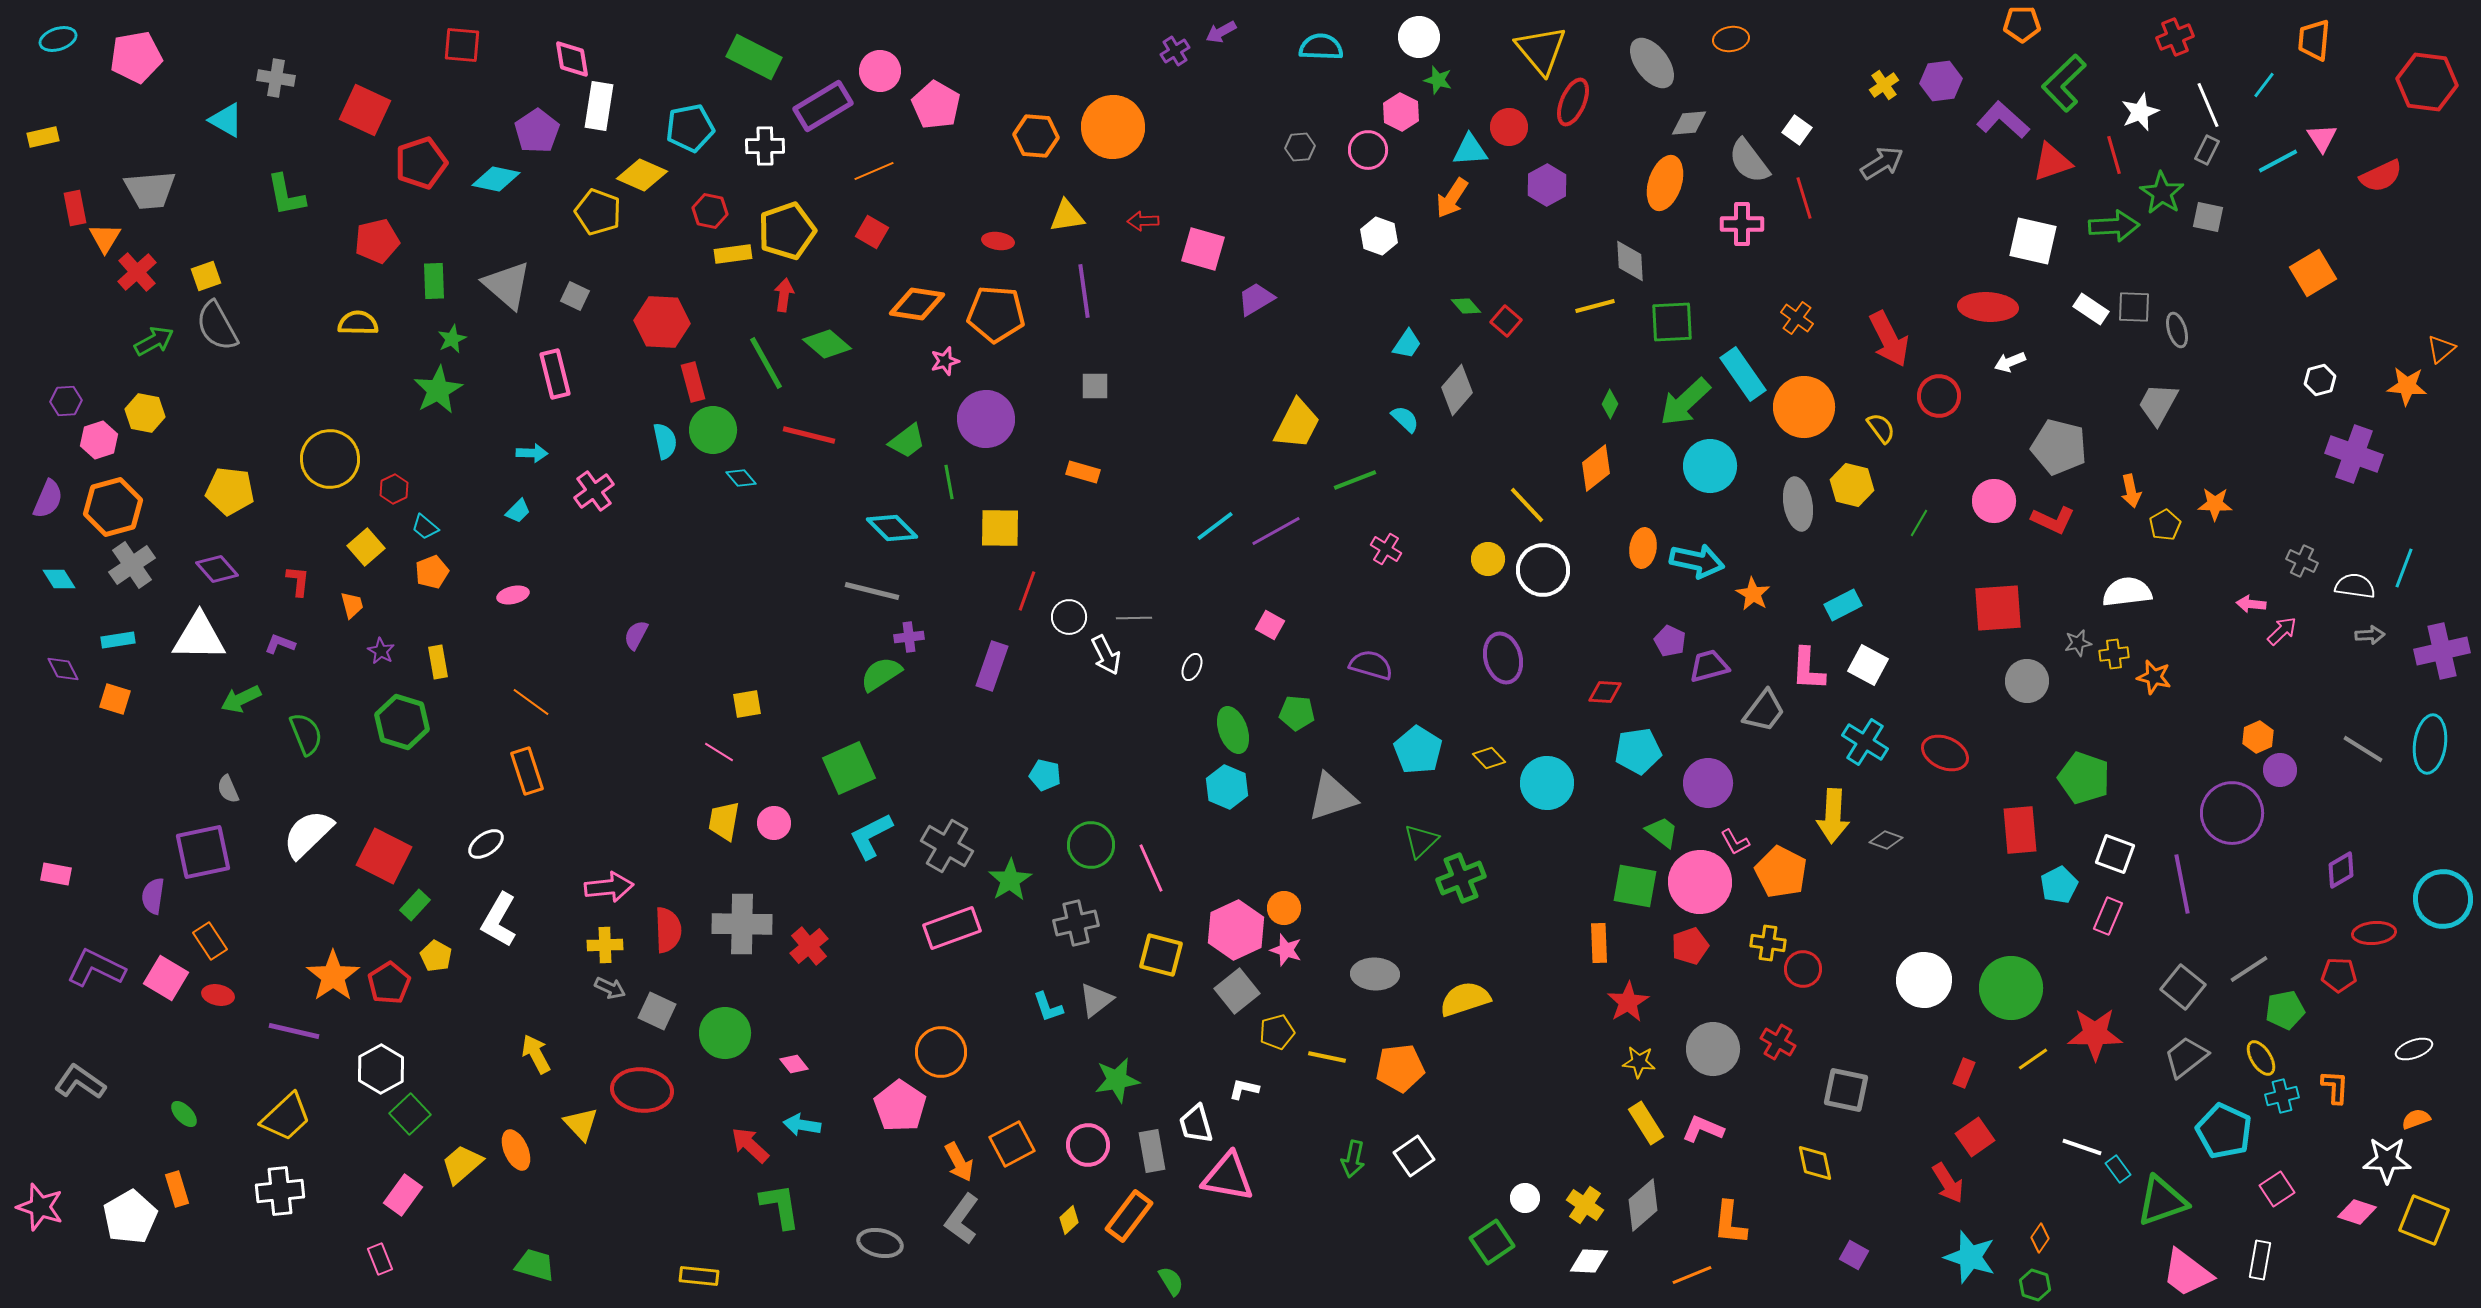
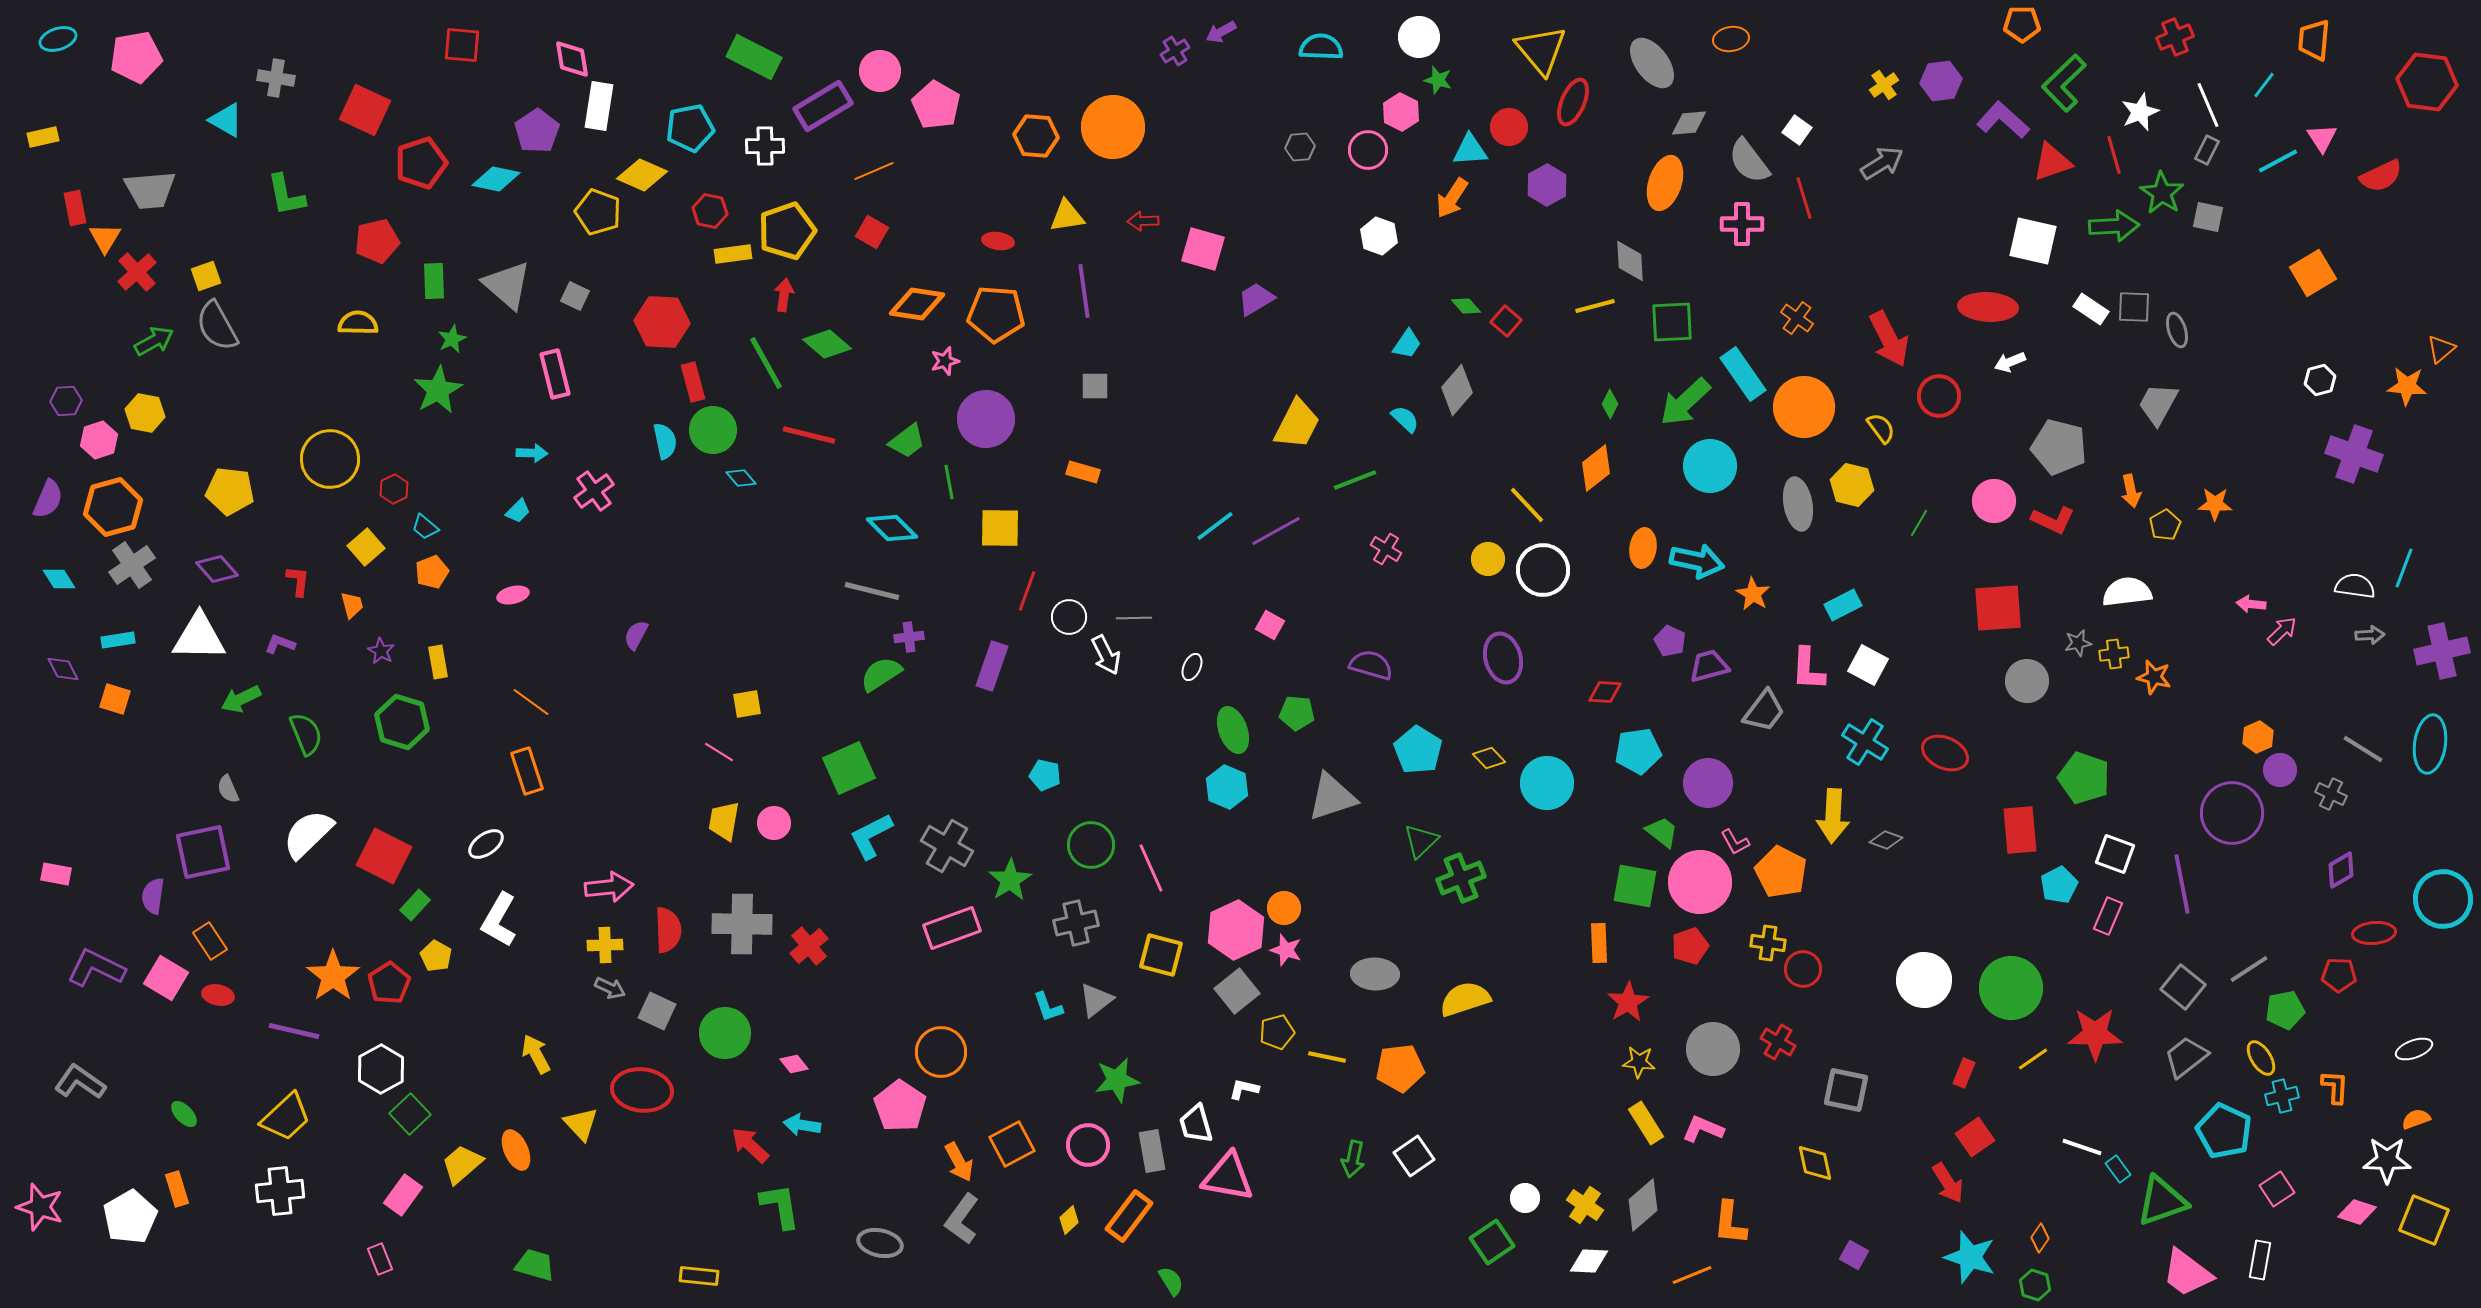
gray cross at (2302, 561): moved 29 px right, 233 px down
